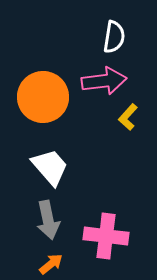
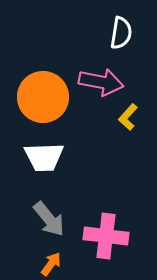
white semicircle: moved 7 px right, 4 px up
pink arrow: moved 3 px left, 1 px down; rotated 18 degrees clockwise
white trapezoid: moved 6 px left, 10 px up; rotated 129 degrees clockwise
gray arrow: moved 1 px right, 1 px up; rotated 27 degrees counterclockwise
orange arrow: rotated 15 degrees counterclockwise
